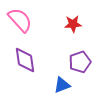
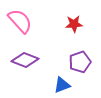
pink semicircle: moved 1 px down
red star: moved 1 px right
purple diamond: rotated 60 degrees counterclockwise
